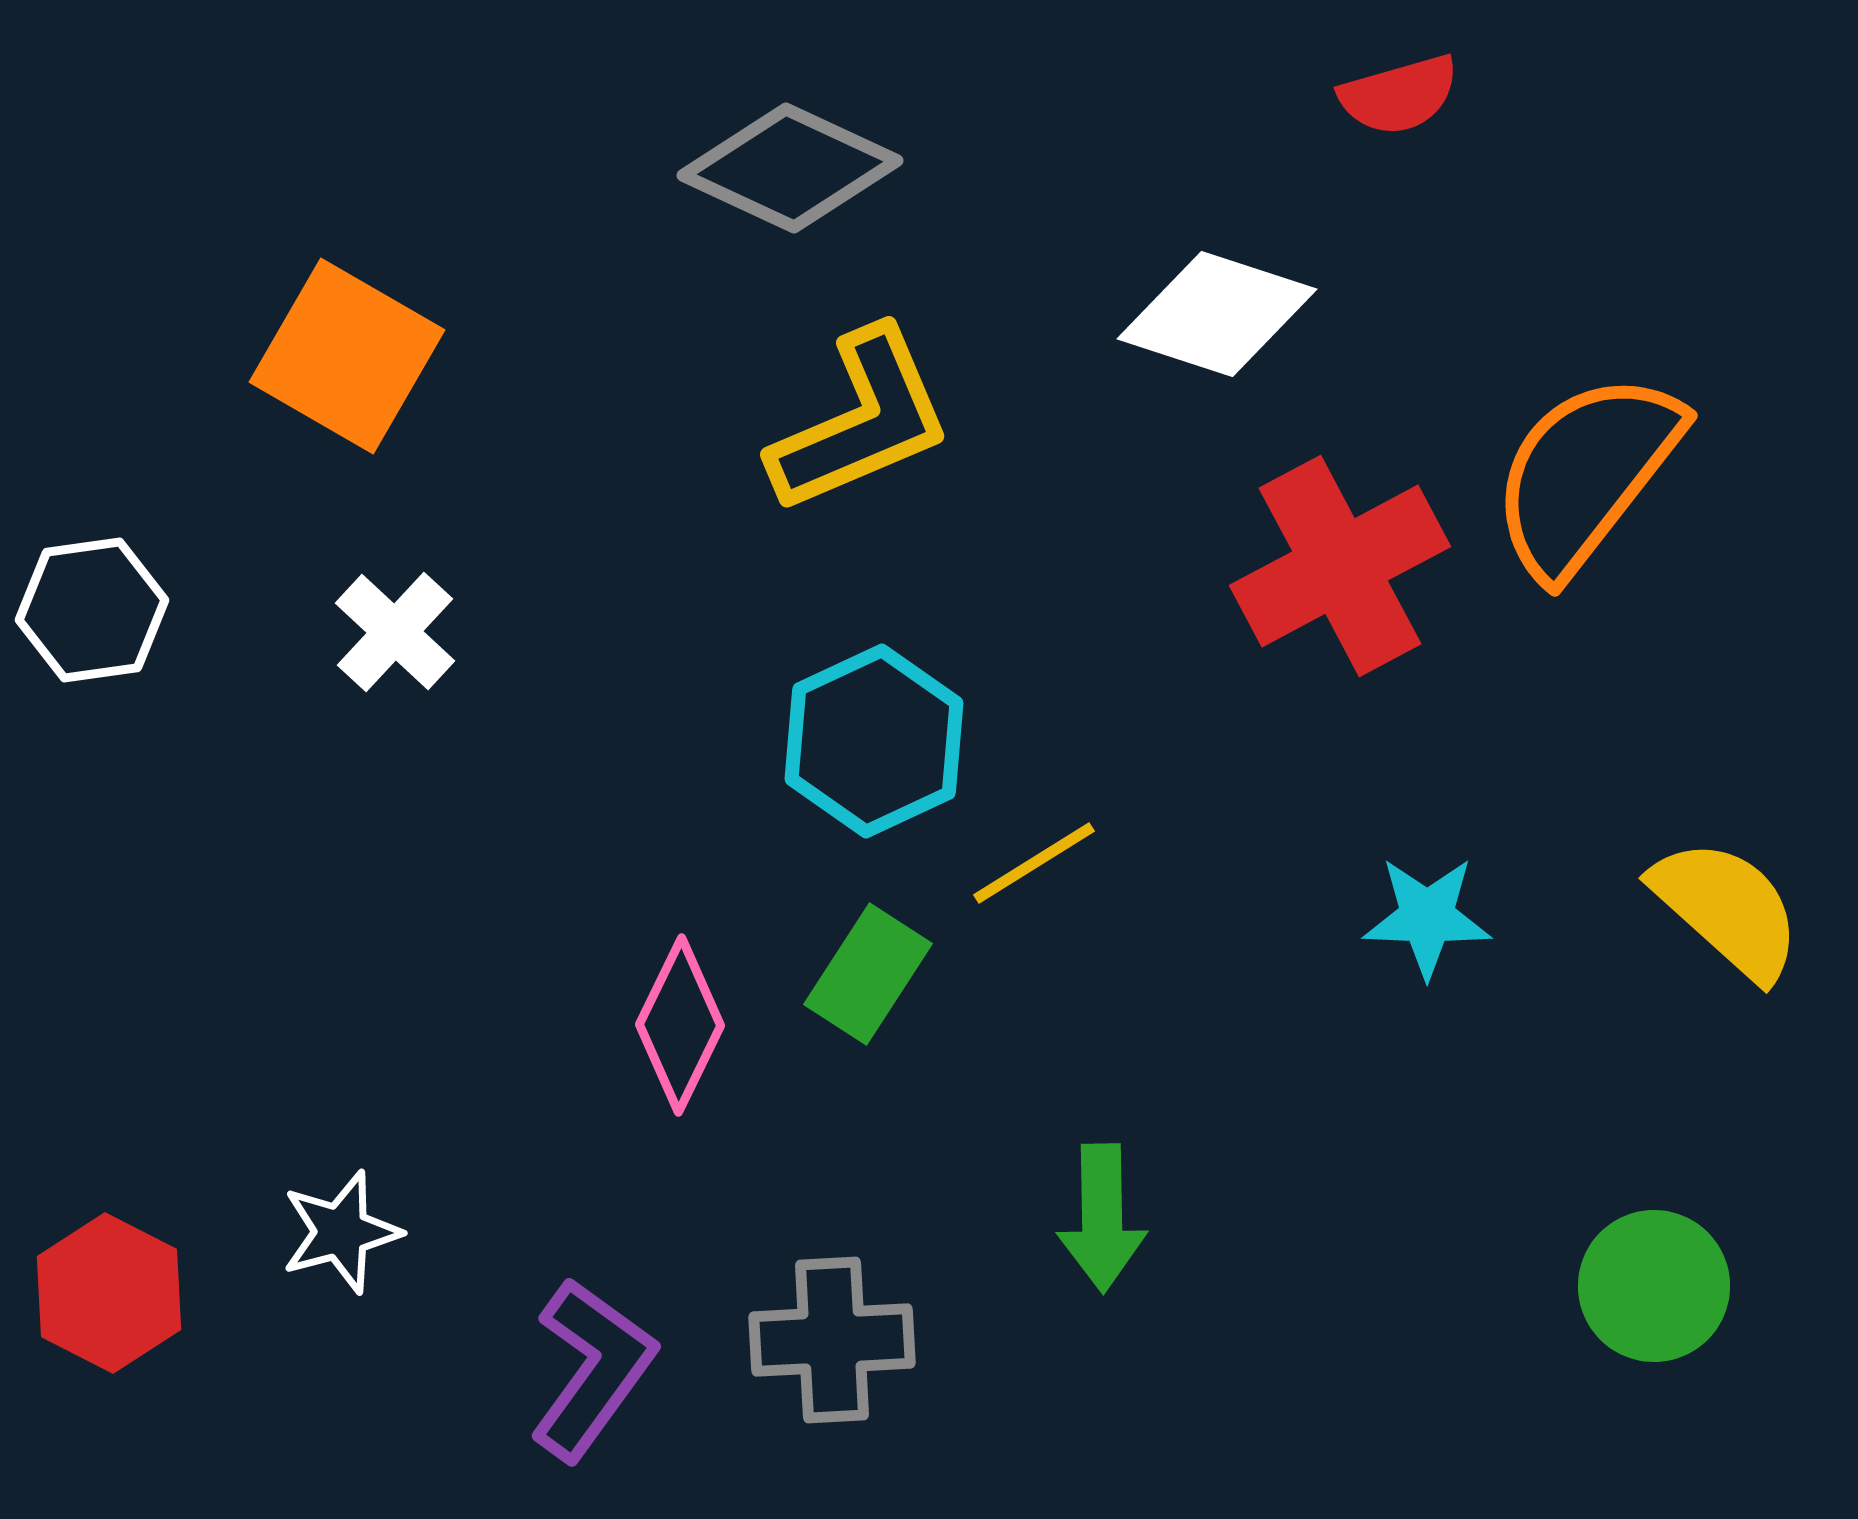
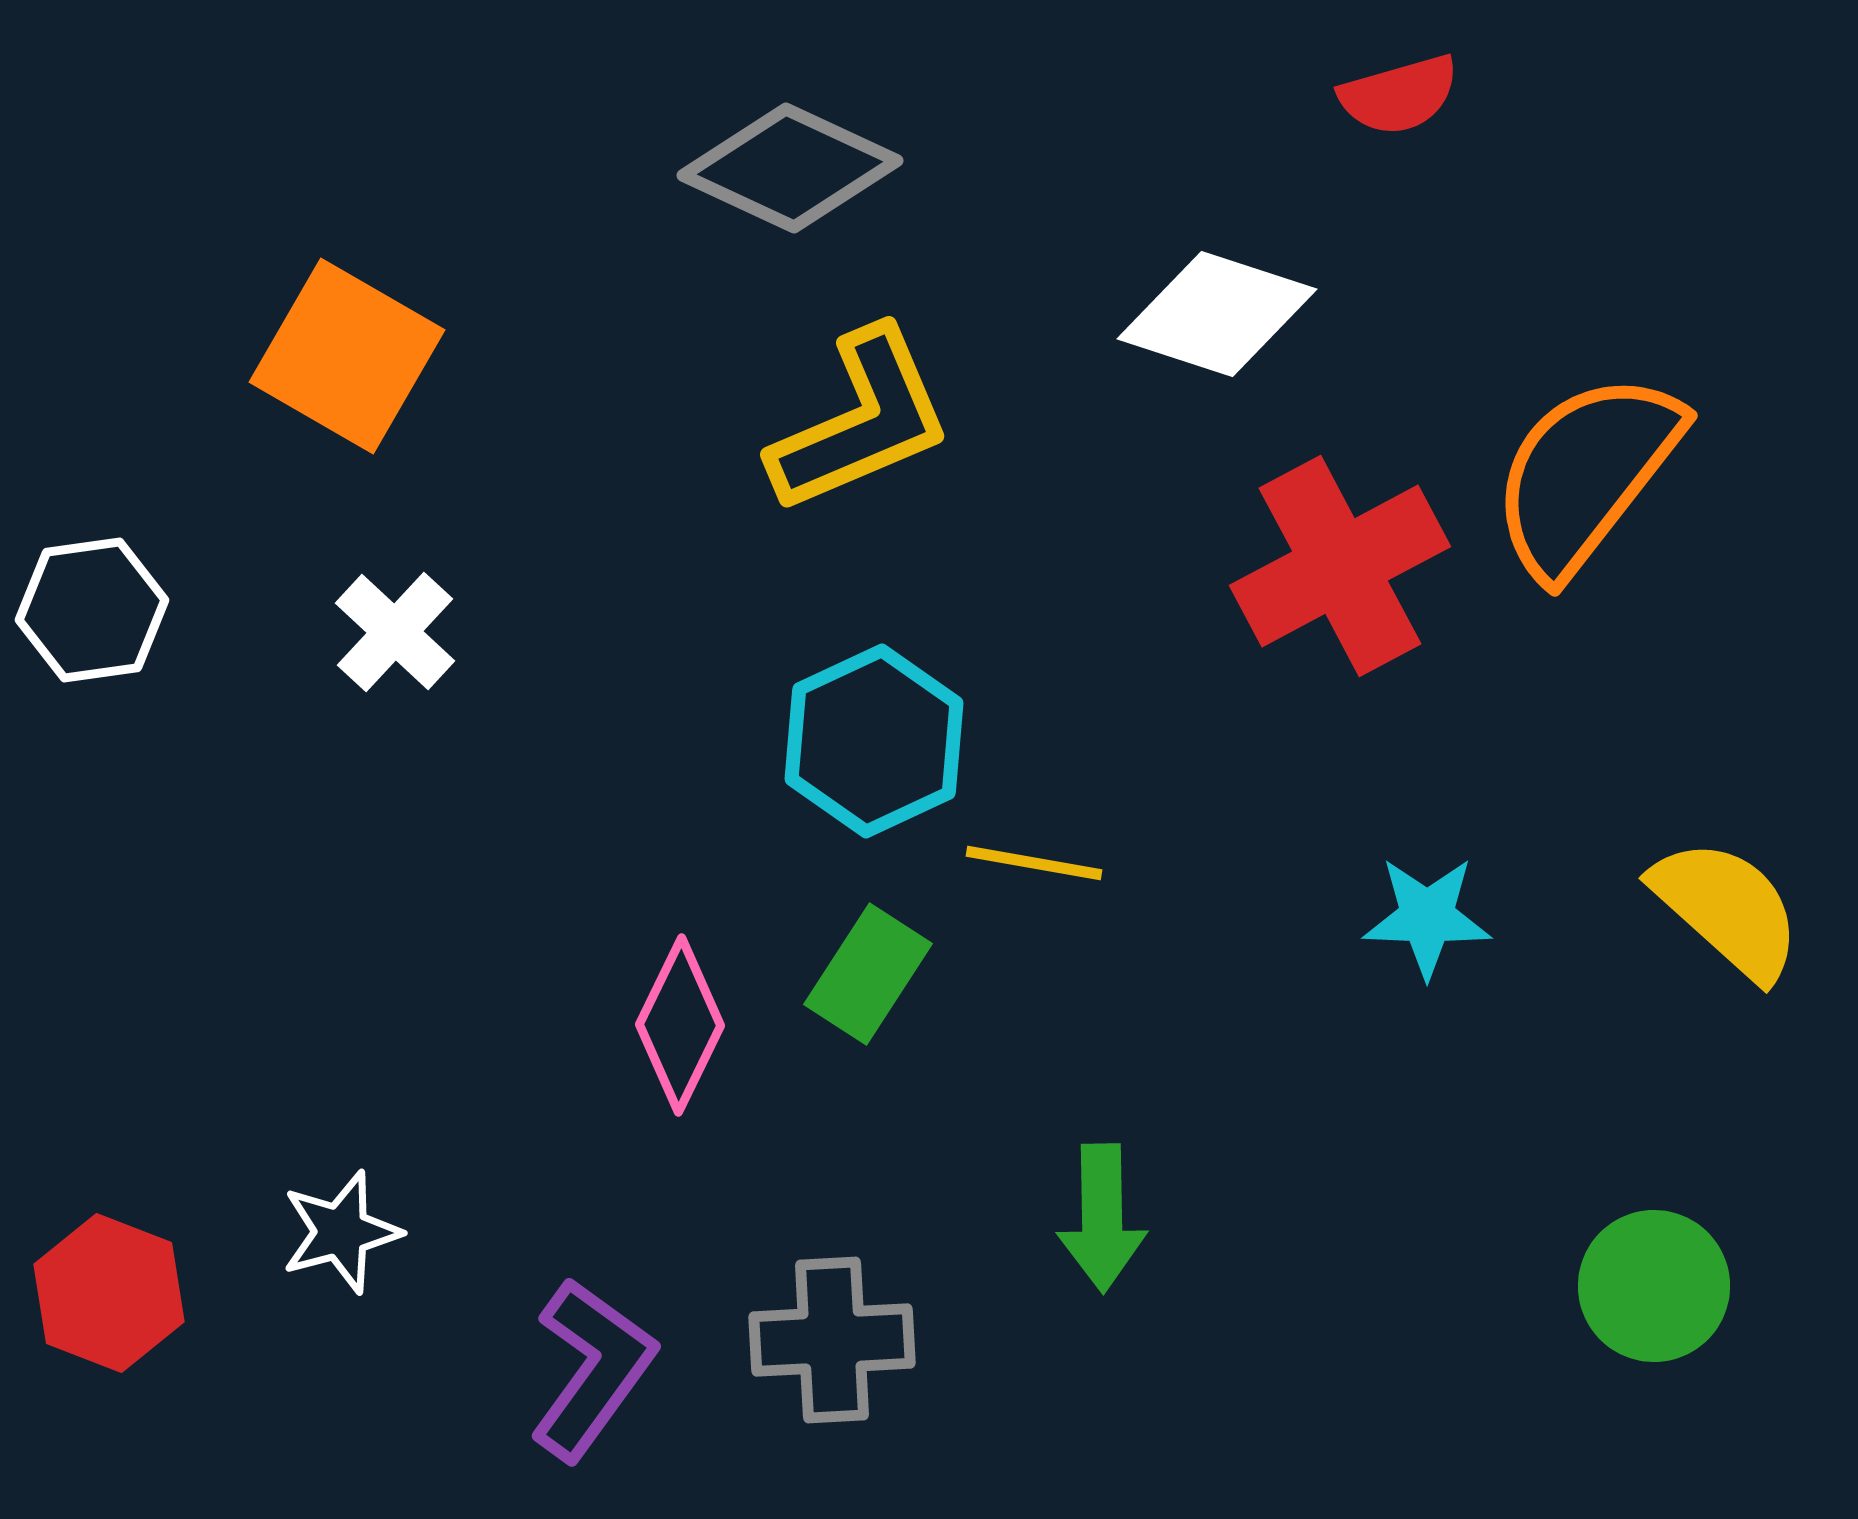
yellow line: rotated 42 degrees clockwise
red hexagon: rotated 6 degrees counterclockwise
